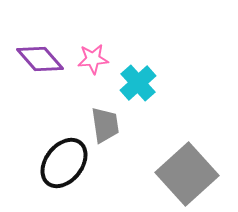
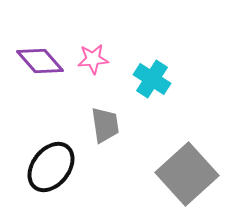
purple diamond: moved 2 px down
cyan cross: moved 14 px right, 4 px up; rotated 15 degrees counterclockwise
black ellipse: moved 13 px left, 4 px down
